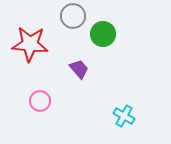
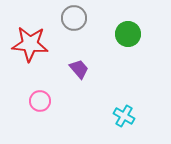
gray circle: moved 1 px right, 2 px down
green circle: moved 25 px right
